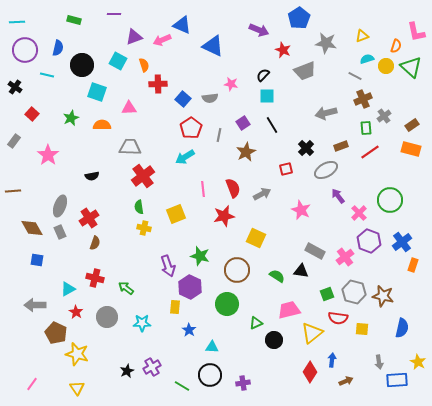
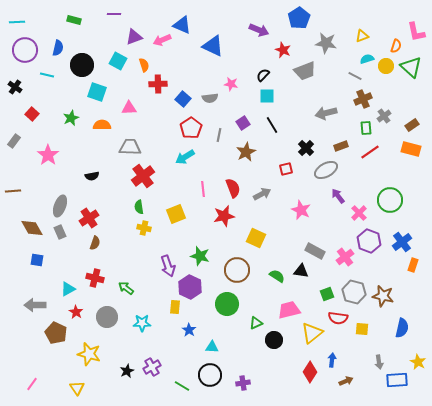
yellow star at (77, 354): moved 12 px right
